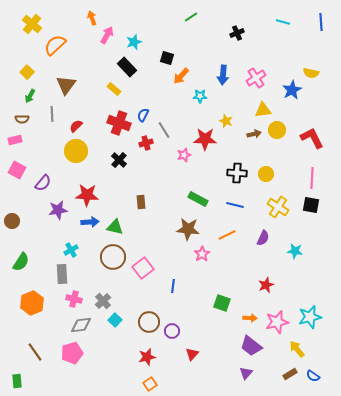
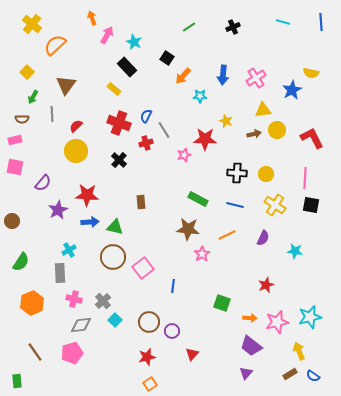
green line at (191, 17): moved 2 px left, 10 px down
black cross at (237, 33): moved 4 px left, 6 px up
cyan star at (134, 42): rotated 28 degrees counterclockwise
black square at (167, 58): rotated 16 degrees clockwise
orange arrow at (181, 76): moved 2 px right
green arrow at (30, 96): moved 3 px right, 1 px down
blue semicircle at (143, 115): moved 3 px right, 1 px down
pink square at (17, 170): moved 2 px left, 3 px up; rotated 18 degrees counterclockwise
pink line at (312, 178): moved 7 px left
yellow cross at (278, 207): moved 3 px left, 2 px up
purple star at (58, 210): rotated 18 degrees counterclockwise
cyan cross at (71, 250): moved 2 px left
gray rectangle at (62, 274): moved 2 px left, 1 px up
yellow arrow at (297, 349): moved 2 px right, 2 px down; rotated 18 degrees clockwise
